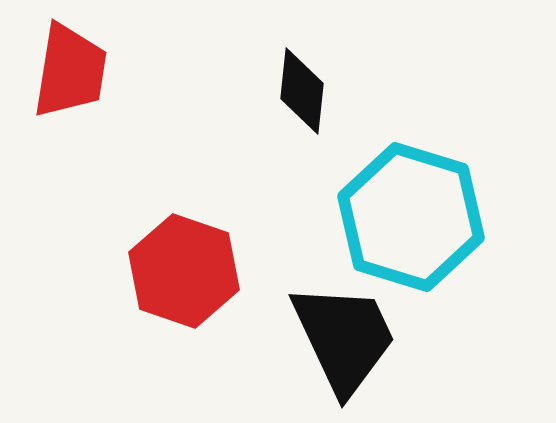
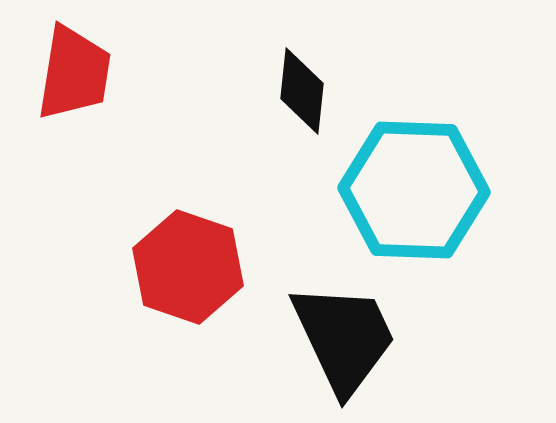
red trapezoid: moved 4 px right, 2 px down
cyan hexagon: moved 3 px right, 27 px up; rotated 15 degrees counterclockwise
red hexagon: moved 4 px right, 4 px up
